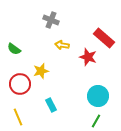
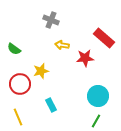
red star: moved 3 px left, 1 px down; rotated 24 degrees counterclockwise
